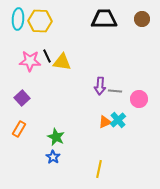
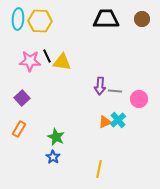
black trapezoid: moved 2 px right
